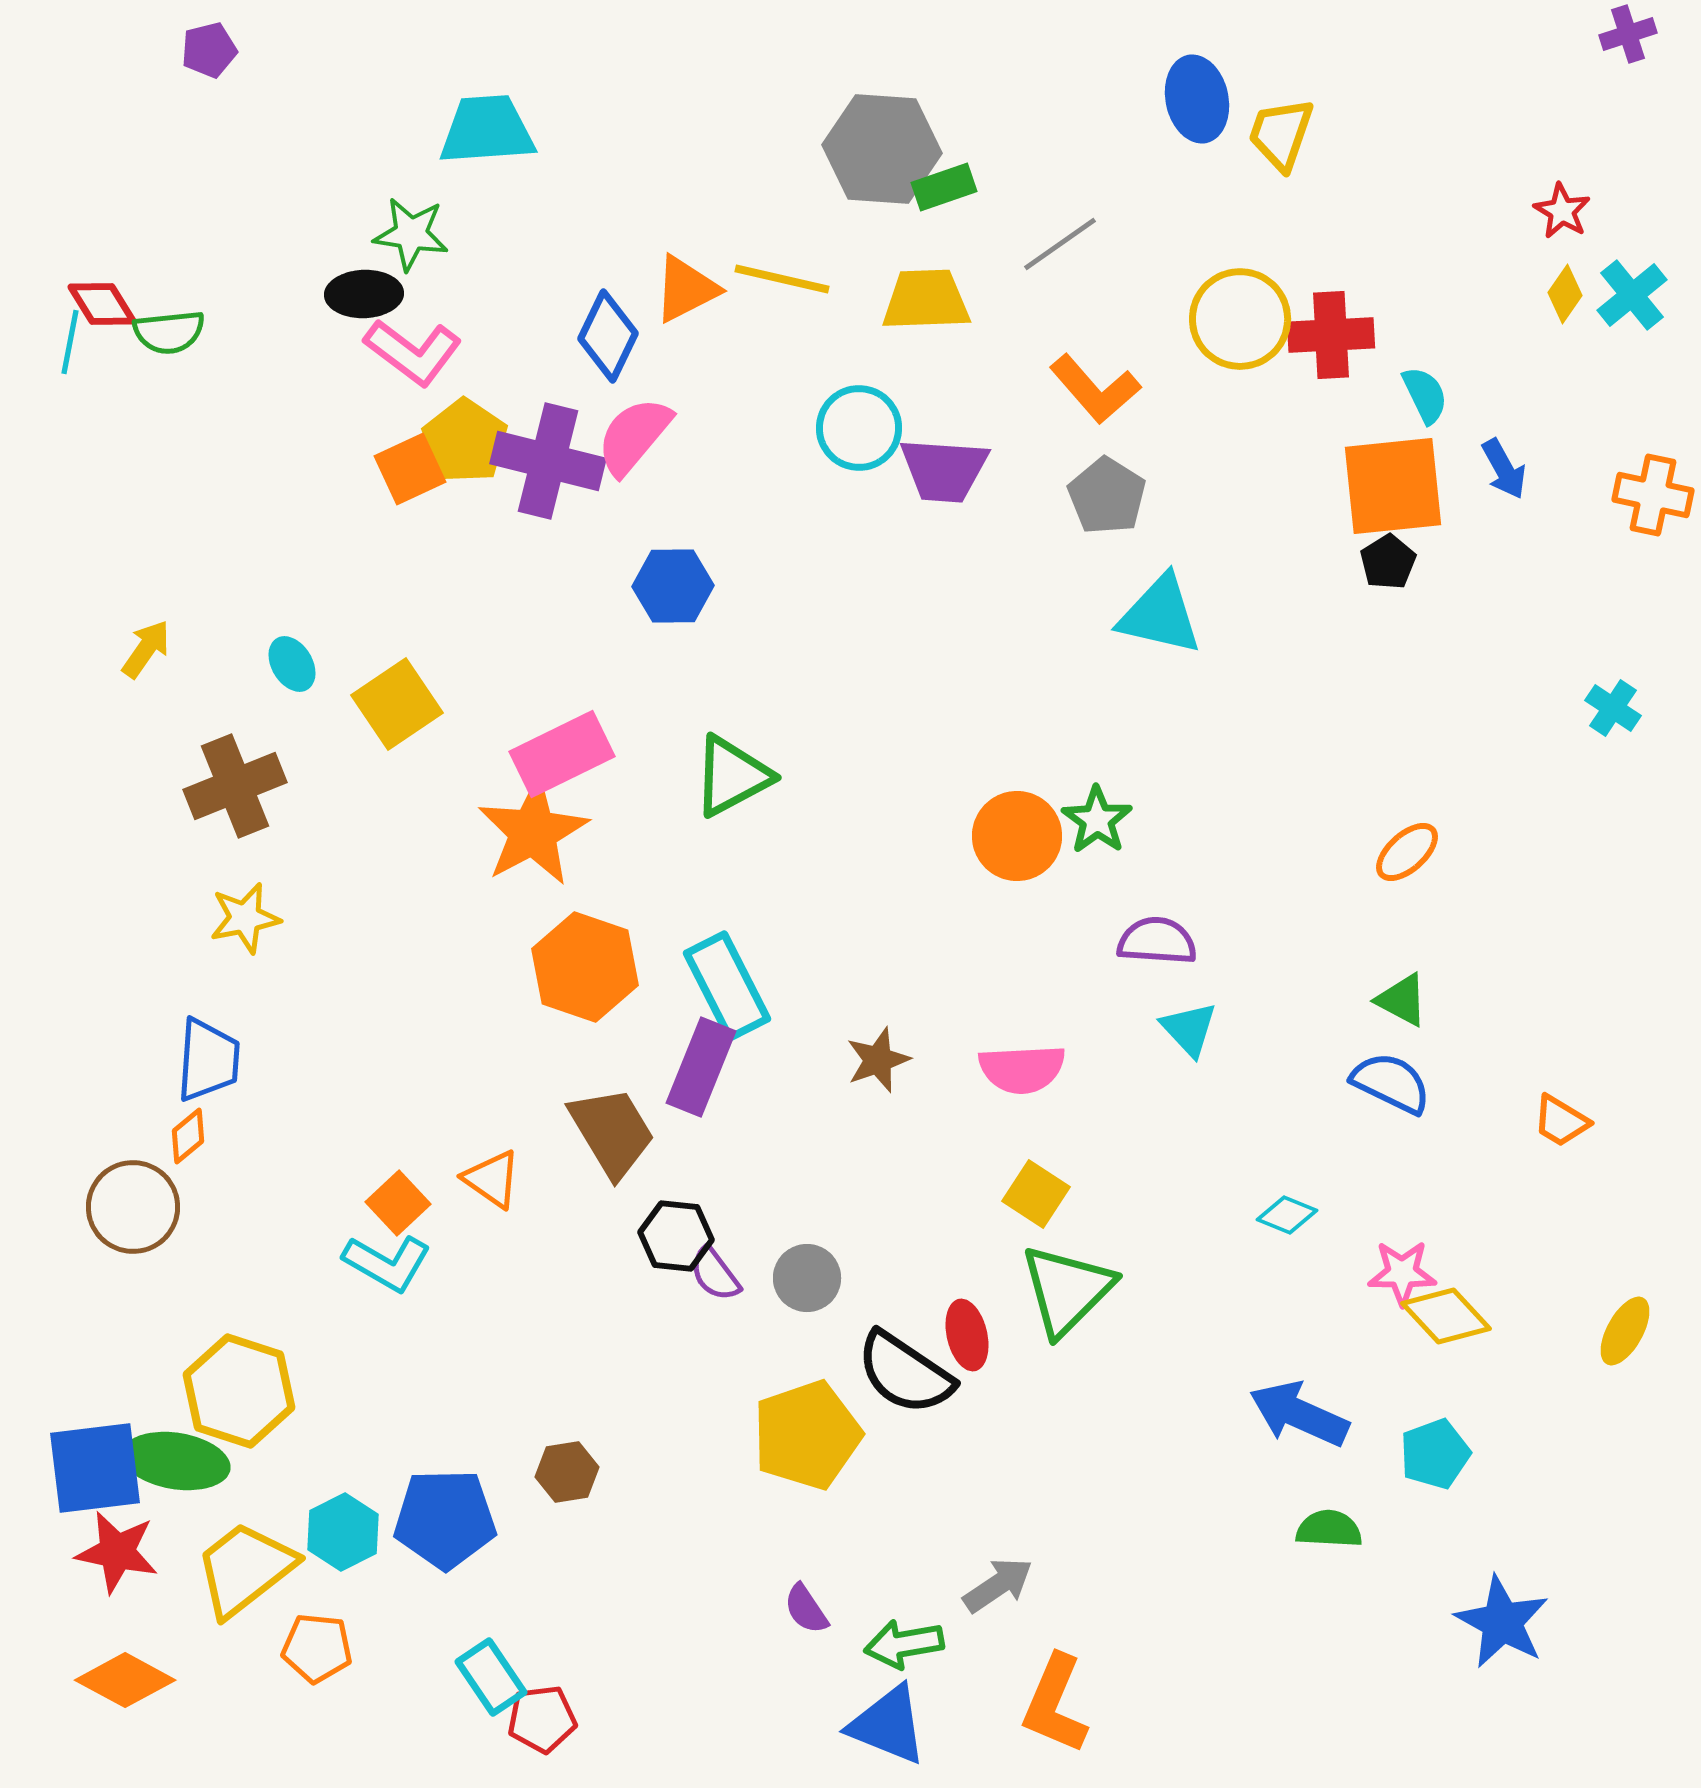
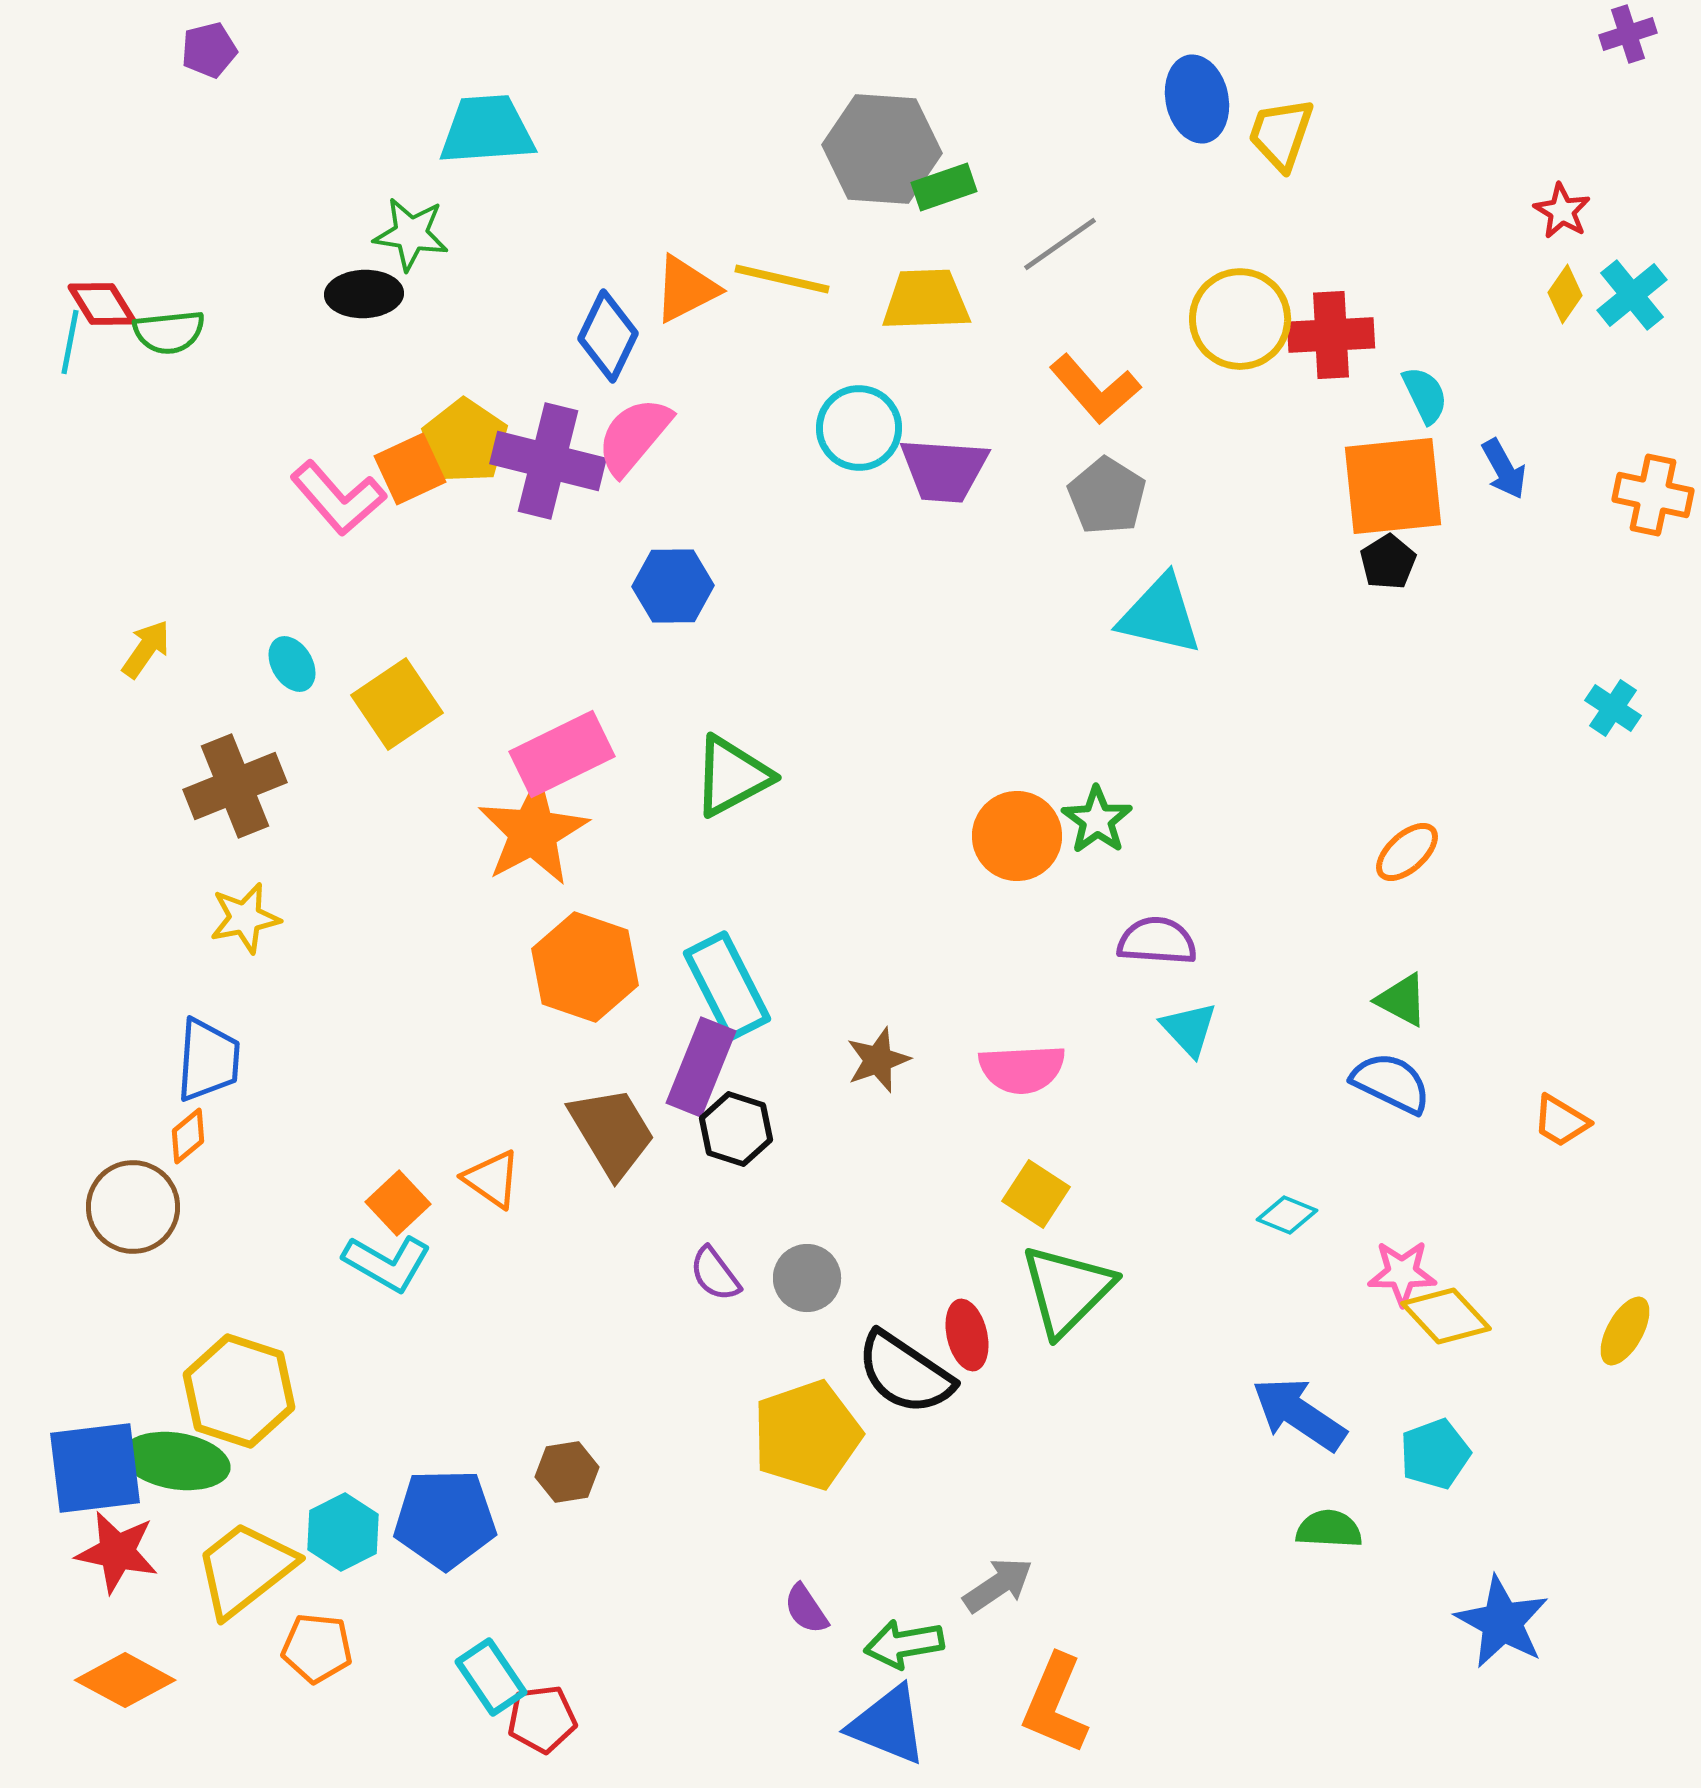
pink L-shape at (413, 352): moved 75 px left, 146 px down; rotated 12 degrees clockwise
black hexagon at (676, 1236): moved 60 px right, 107 px up; rotated 12 degrees clockwise
blue arrow at (1299, 1414): rotated 10 degrees clockwise
